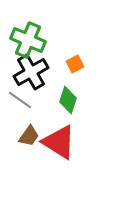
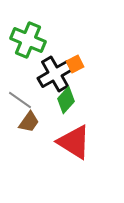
black cross: moved 24 px right, 2 px down
green diamond: moved 2 px left; rotated 24 degrees clockwise
brown trapezoid: moved 14 px up
red triangle: moved 15 px right
